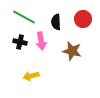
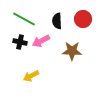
green line: moved 2 px down
black semicircle: moved 1 px right, 1 px up
pink arrow: rotated 72 degrees clockwise
brown star: rotated 12 degrees counterclockwise
yellow arrow: rotated 14 degrees counterclockwise
